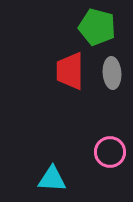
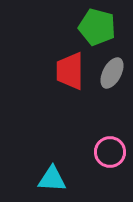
gray ellipse: rotated 32 degrees clockwise
